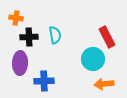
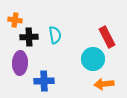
orange cross: moved 1 px left, 2 px down
